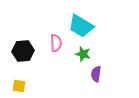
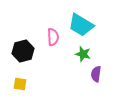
cyan trapezoid: moved 1 px up
pink semicircle: moved 3 px left, 6 px up
black hexagon: rotated 10 degrees counterclockwise
yellow square: moved 1 px right, 2 px up
